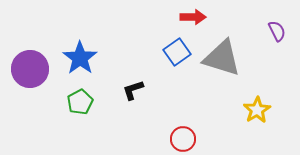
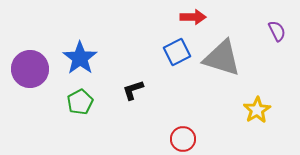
blue square: rotated 8 degrees clockwise
